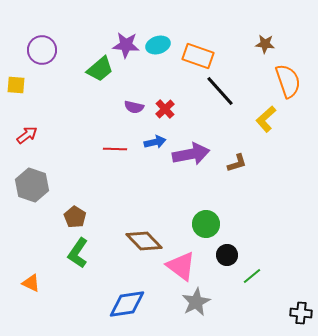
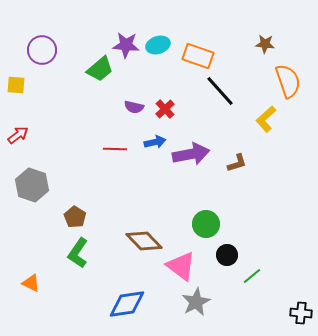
red arrow: moved 9 px left
